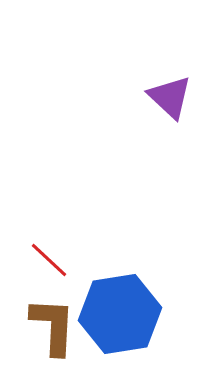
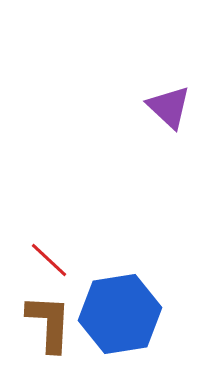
purple triangle: moved 1 px left, 10 px down
brown L-shape: moved 4 px left, 3 px up
